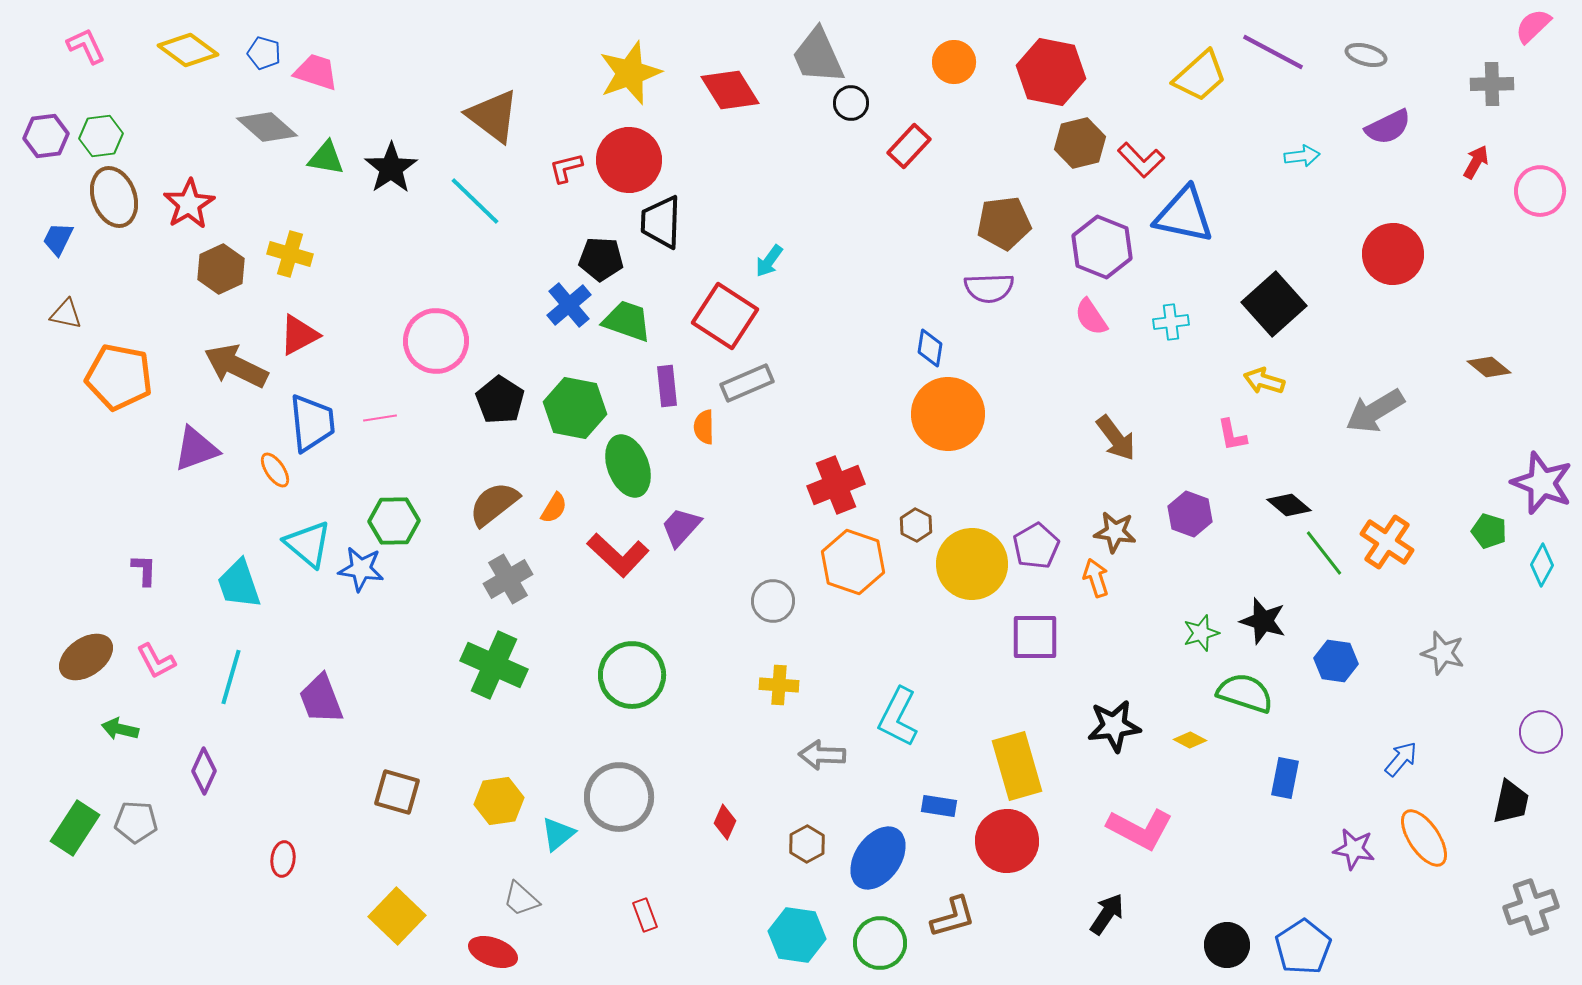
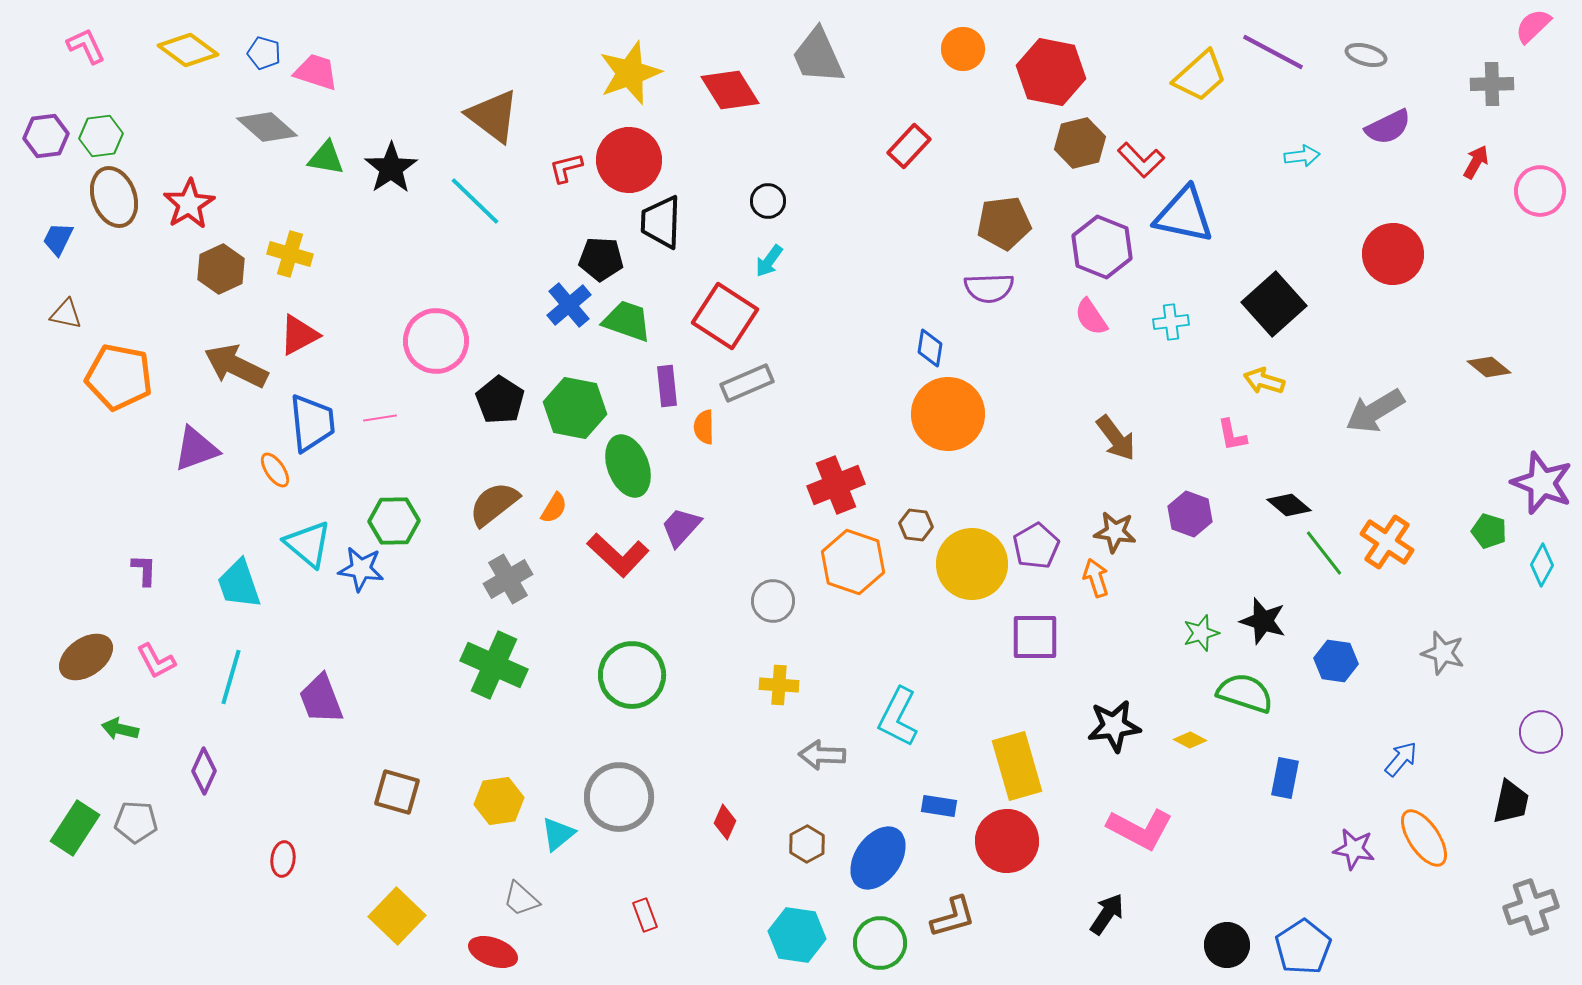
orange circle at (954, 62): moved 9 px right, 13 px up
black circle at (851, 103): moved 83 px left, 98 px down
brown hexagon at (916, 525): rotated 20 degrees counterclockwise
